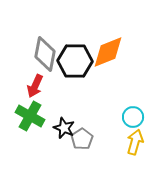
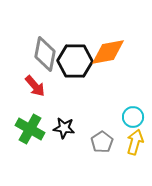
orange diamond: rotated 12 degrees clockwise
red arrow: rotated 65 degrees counterclockwise
green cross: moved 13 px down
black star: rotated 15 degrees counterclockwise
gray pentagon: moved 20 px right, 3 px down
